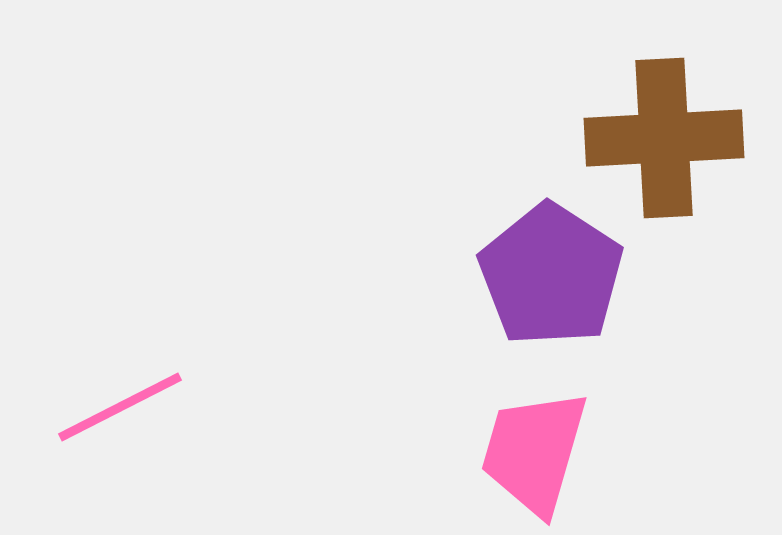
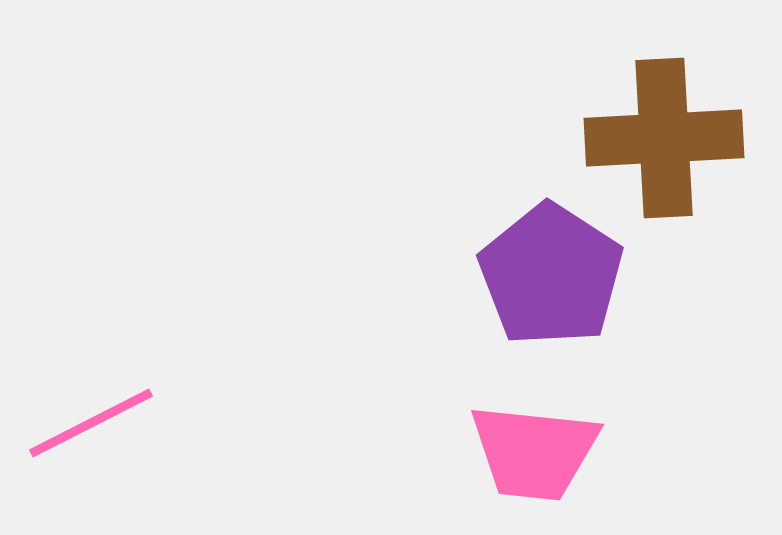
pink line: moved 29 px left, 16 px down
pink trapezoid: rotated 100 degrees counterclockwise
